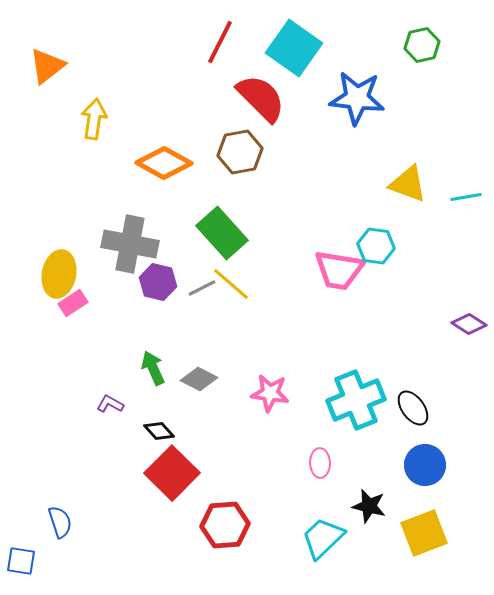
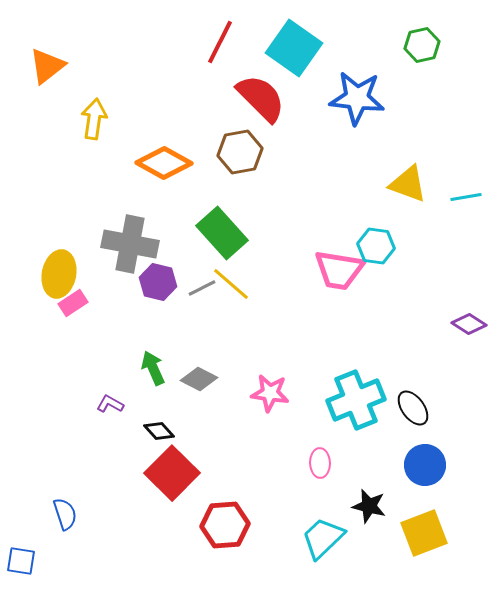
blue semicircle: moved 5 px right, 8 px up
